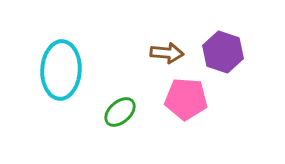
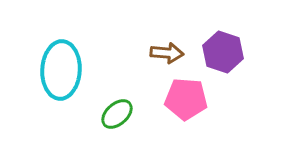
green ellipse: moved 3 px left, 2 px down
